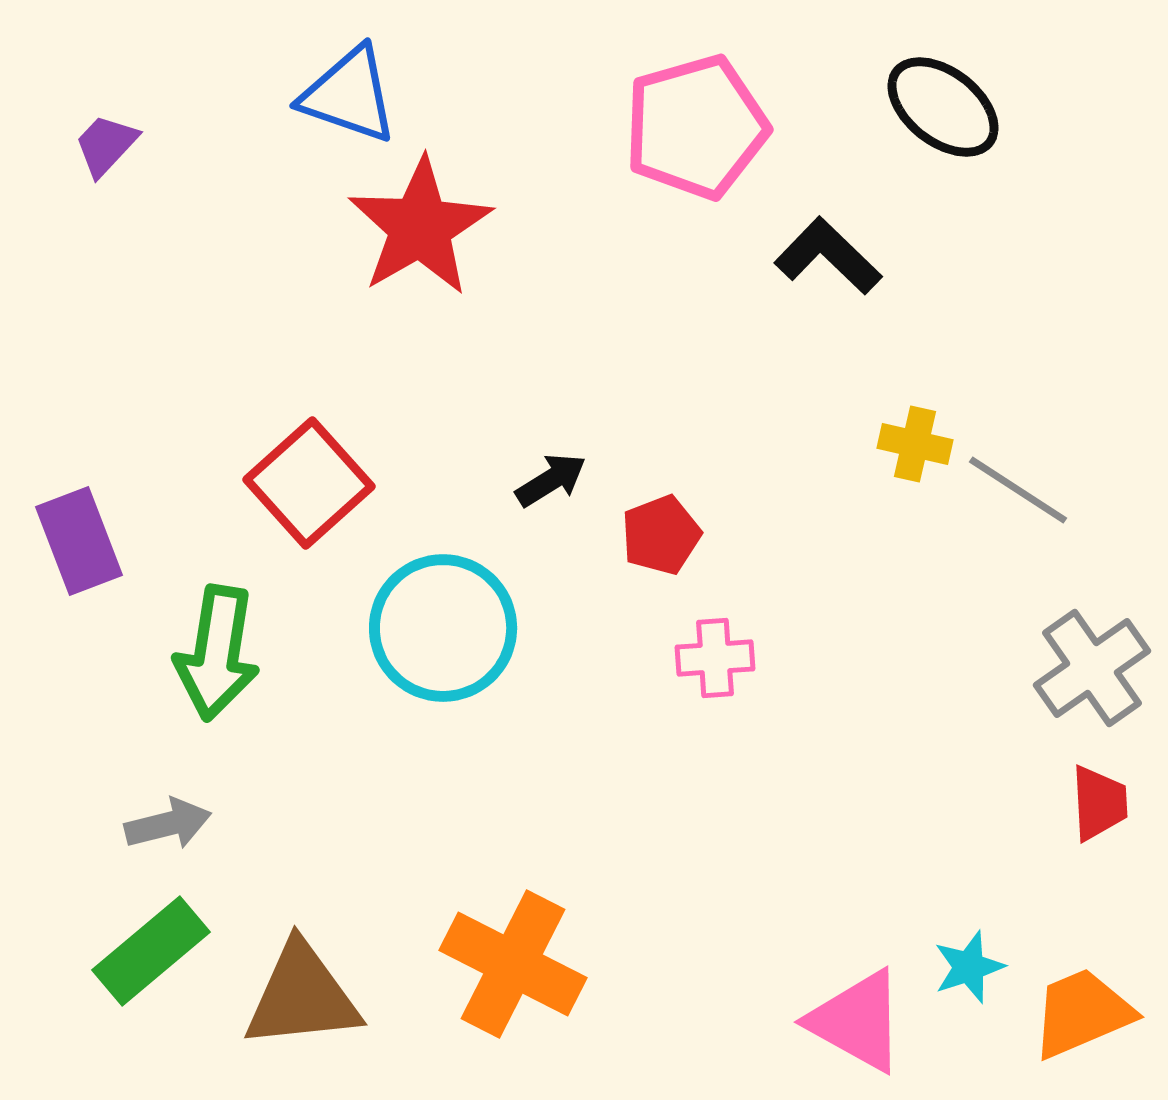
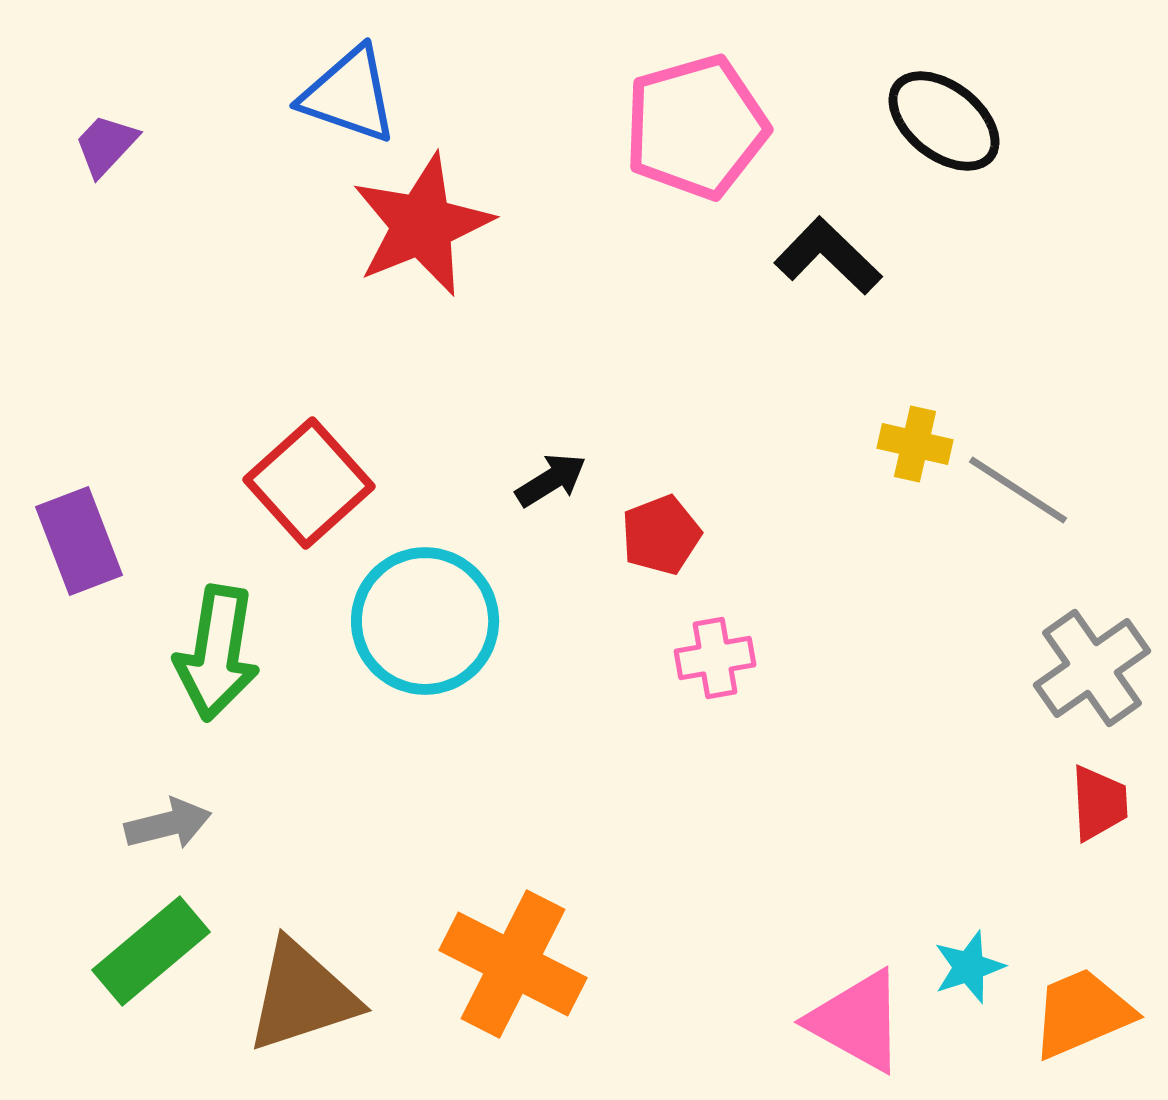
black ellipse: moved 1 px right, 14 px down
red star: moved 2 px right, 2 px up; rotated 8 degrees clockwise
cyan circle: moved 18 px left, 7 px up
pink cross: rotated 6 degrees counterclockwise
brown triangle: rotated 12 degrees counterclockwise
